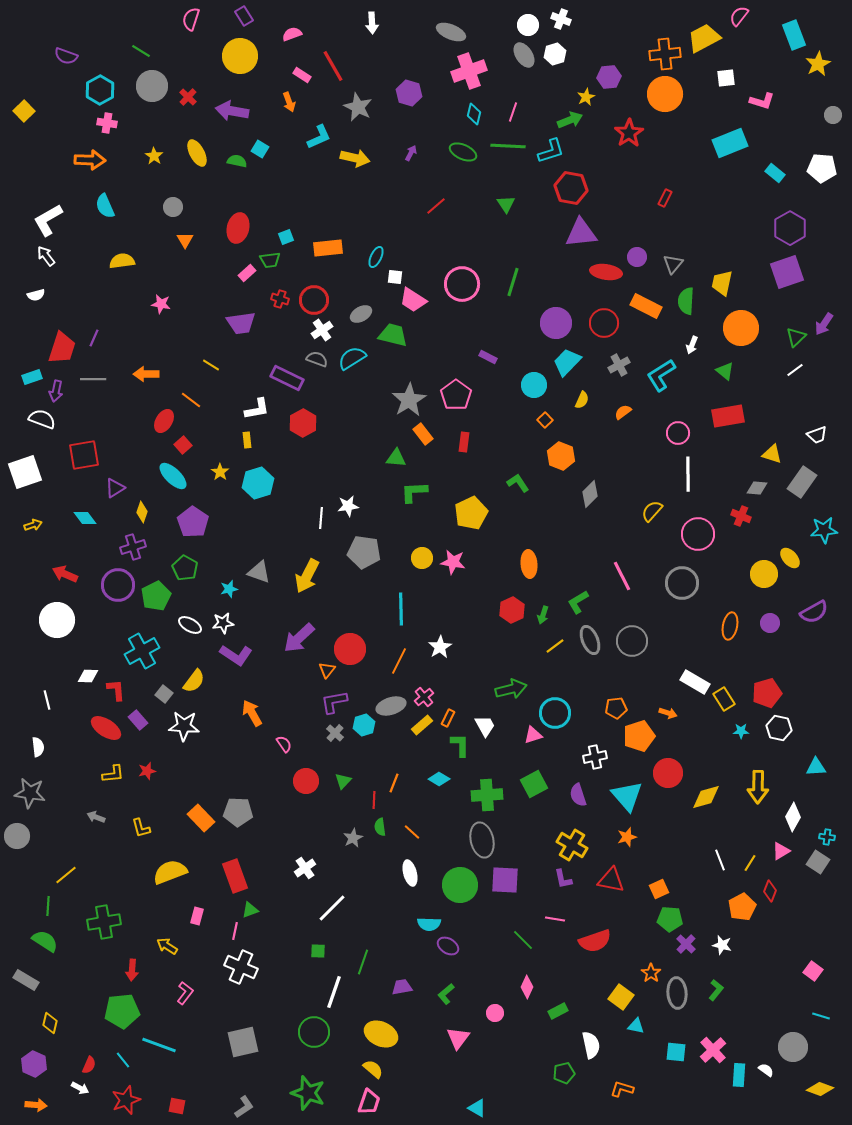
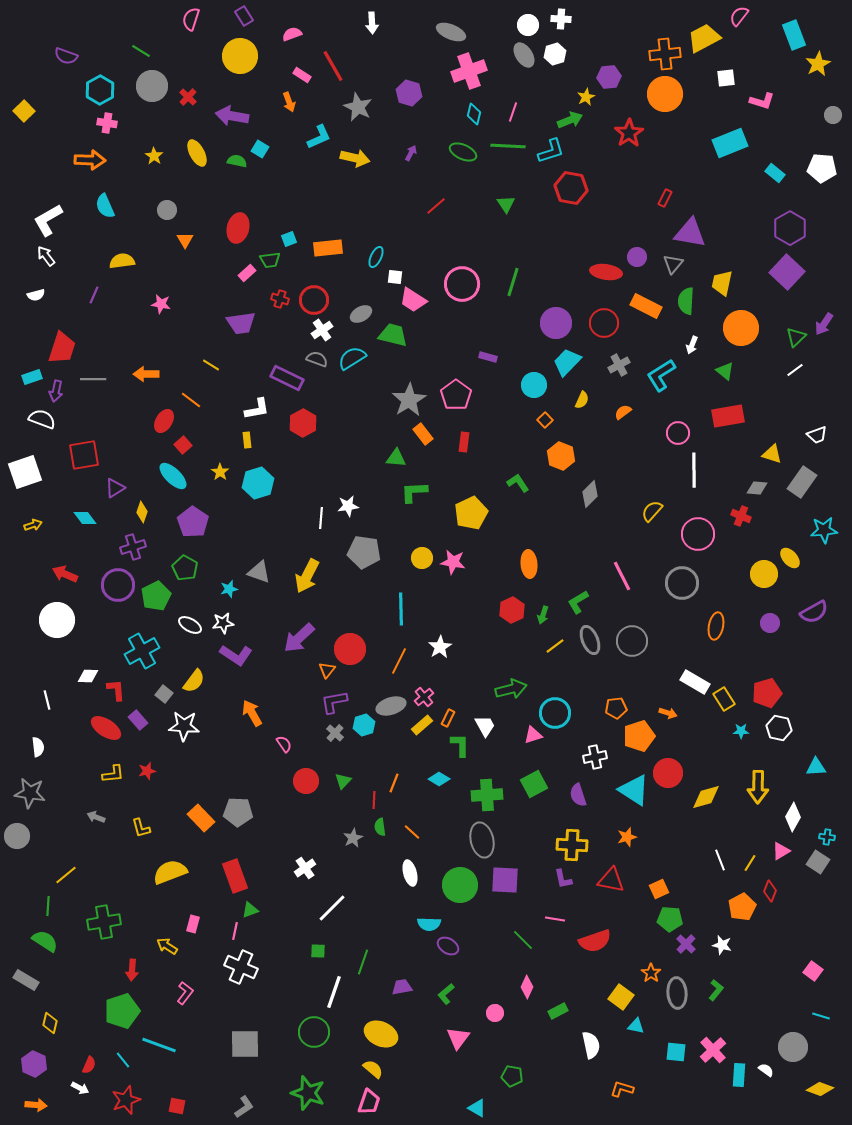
white cross at (561, 19): rotated 18 degrees counterclockwise
purple arrow at (232, 111): moved 5 px down
gray circle at (173, 207): moved 6 px left, 3 px down
purple triangle at (581, 233): moved 109 px right; rotated 16 degrees clockwise
cyan square at (286, 237): moved 3 px right, 2 px down
purple square at (787, 272): rotated 28 degrees counterclockwise
purple line at (94, 338): moved 43 px up
purple rectangle at (488, 357): rotated 12 degrees counterclockwise
white line at (688, 474): moved 6 px right, 4 px up
orange ellipse at (730, 626): moved 14 px left
cyan triangle at (627, 796): moved 7 px right, 6 px up; rotated 16 degrees counterclockwise
yellow cross at (572, 845): rotated 28 degrees counterclockwise
pink rectangle at (197, 916): moved 4 px left, 8 px down
green pentagon at (122, 1011): rotated 12 degrees counterclockwise
gray square at (243, 1042): moved 2 px right, 2 px down; rotated 12 degrees clockwise
green pentagon at (564, 1073): moved 52 px left, 3 px down; rotated 25 degrees clockwise
